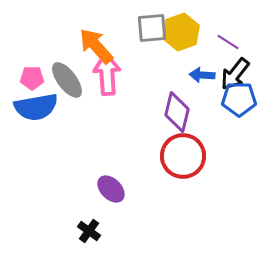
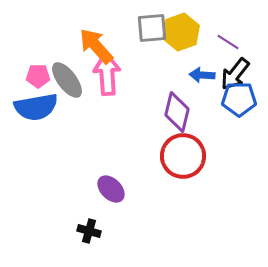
pink pentagon: moved 6 px right, 2 px up
black cross: rotated 20 degrees counterclockwise
